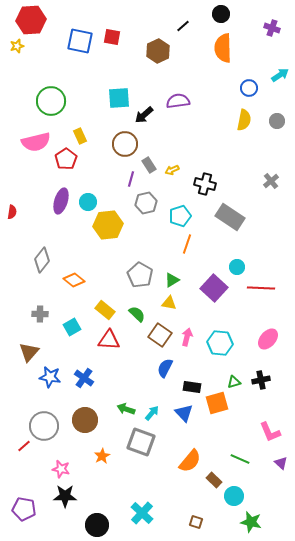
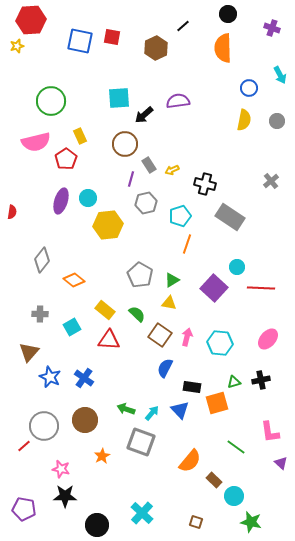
black circle at (221, 14): moved 7 px right
brown hexagon at (158, 51): moved 2 px left, 3 px up
cyan arrow at (280, 75): rotated 96 degrees clockwise
cyan circle at (88, 202): moved 4 px up
blue star at (50, 377): rotated 15 degrees clockwise
blue triangle at (184, 413): moved 4 px left, 3 px up
pink L-shape at (270, 432): rotated 15 degrees clockwise
green line at (240, 459): moved 4 px left, 12 px up; rotated 12 degrees clockwise
